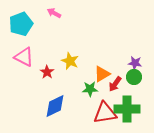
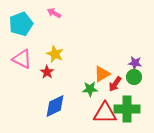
pink triangle: moved 2 px left, 2 px down
yellow star: moved 15 px left, 7 px up
red triangle: rotated 10 degrees clockwise
